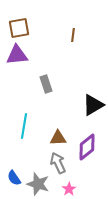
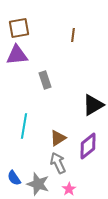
gray rectangle: moved 1 px left, 4 px up
brown triangle: rotated 30 degrees counterclockwise
purple diamond: moved 1 px right, 1 px up
